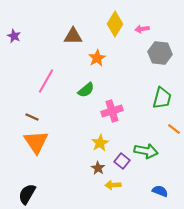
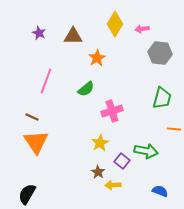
purple star: moved 25 px right, 3 px up
pink line: rotated 10 degrees counterclockwise
green semicircle: moved 1 px up
orange line: rotated 32 degrees counterclockwise
brown star: moved 4 px down
